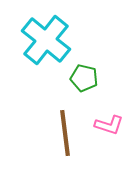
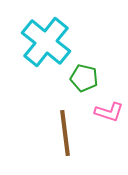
cyan cross: moved 2 px down
pink L-shape: moved 13 px up
